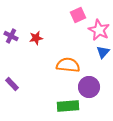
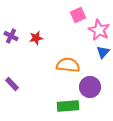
purple circle: moved 1 px right
